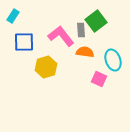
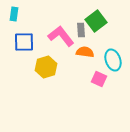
cyan rectangle: moved 1 px right, 2 px up; rotated 24 degrees counterclockwise
